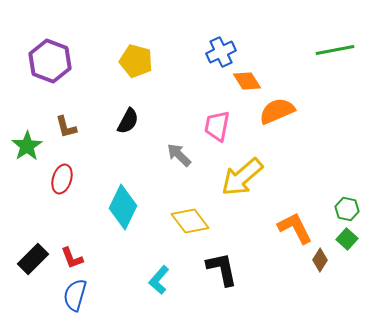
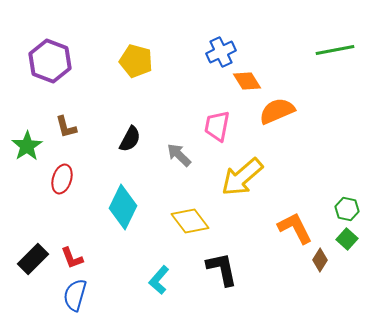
black semicircle: moved 2 px right, 18 px down
